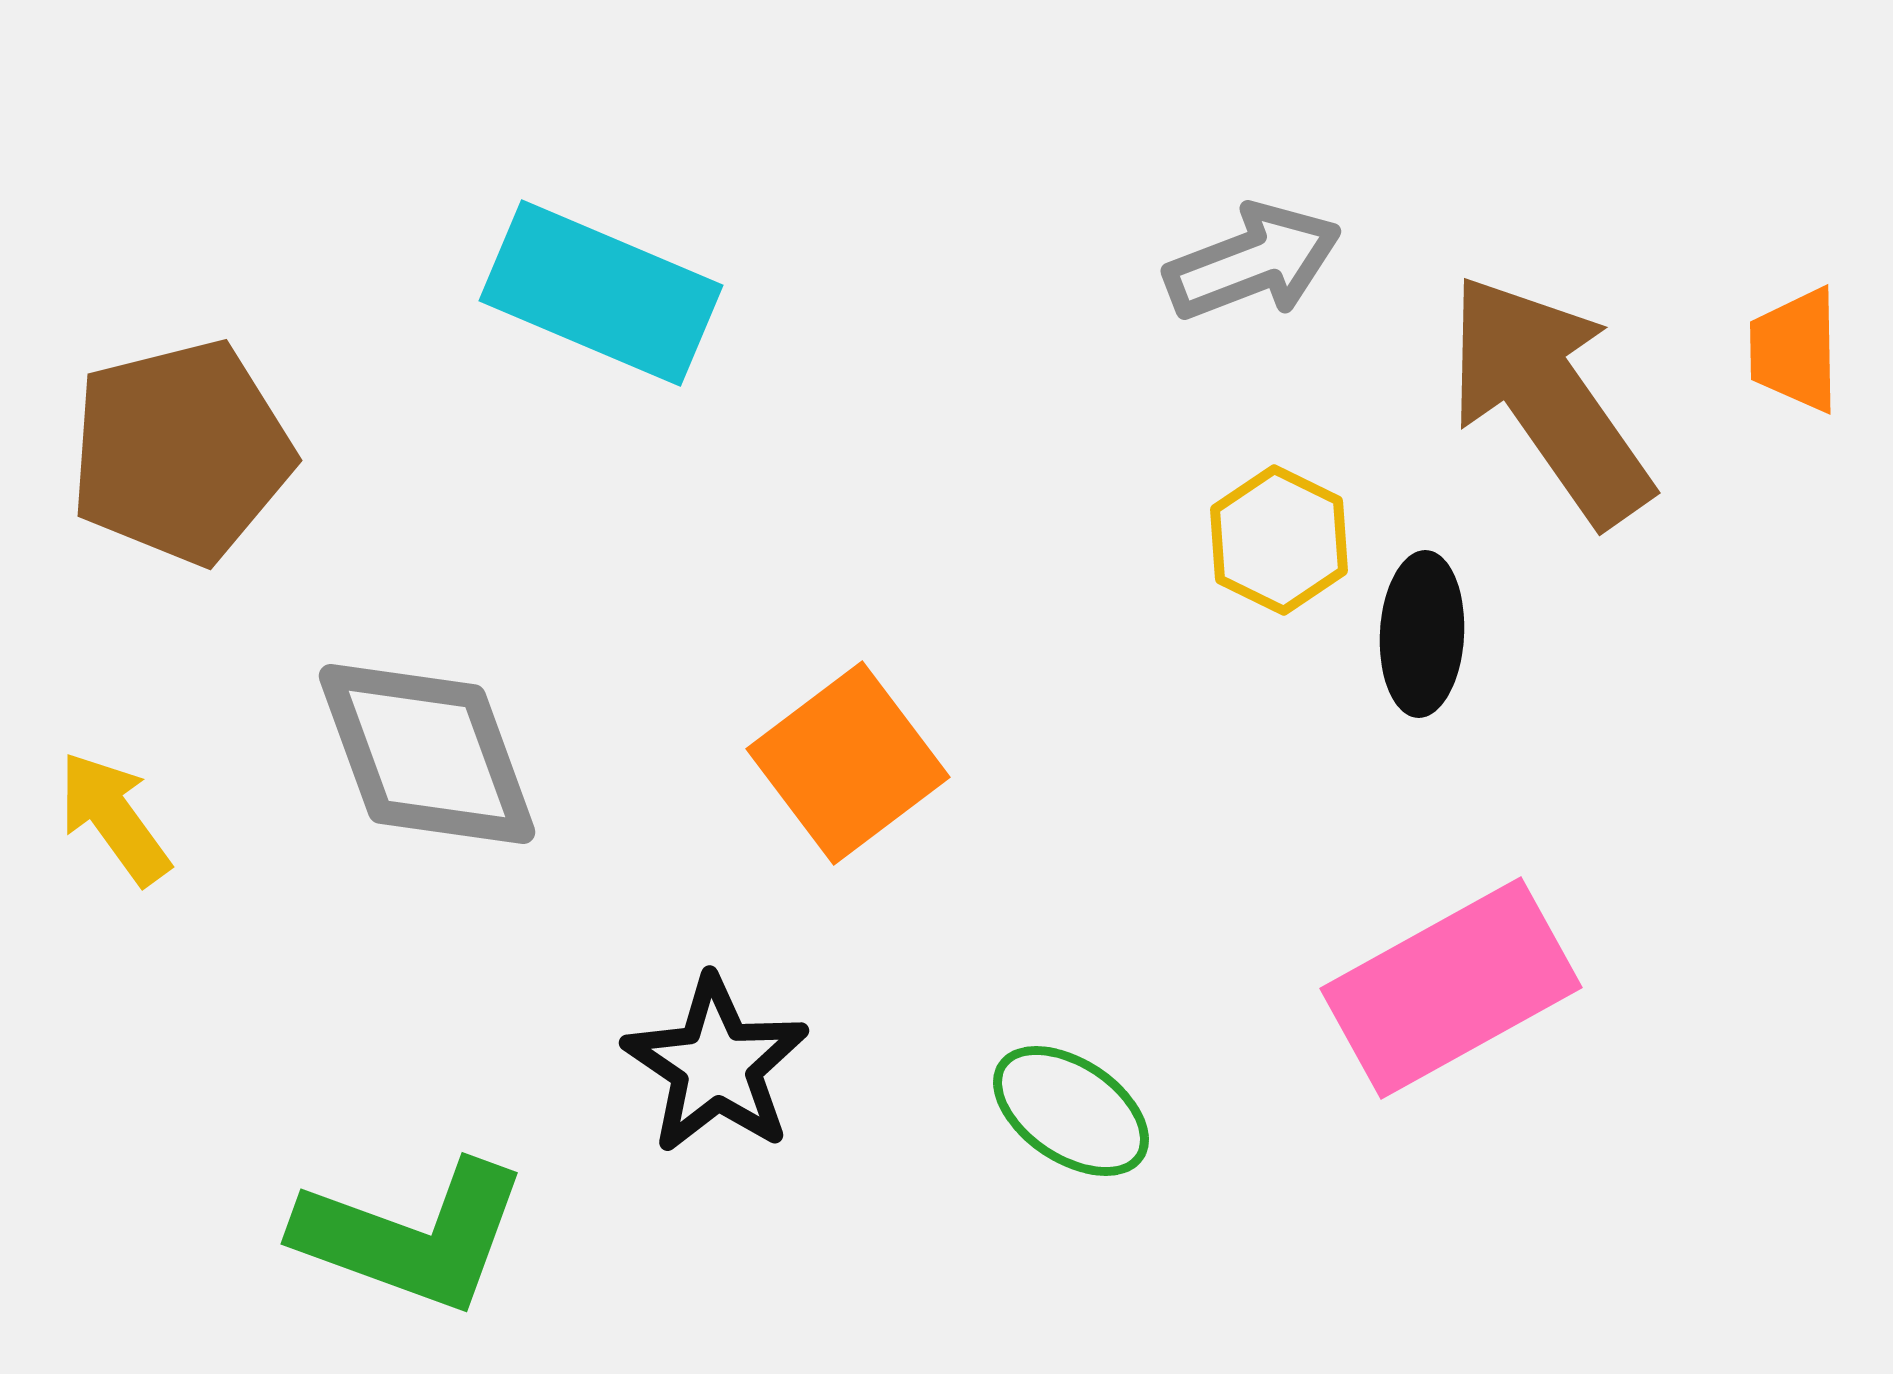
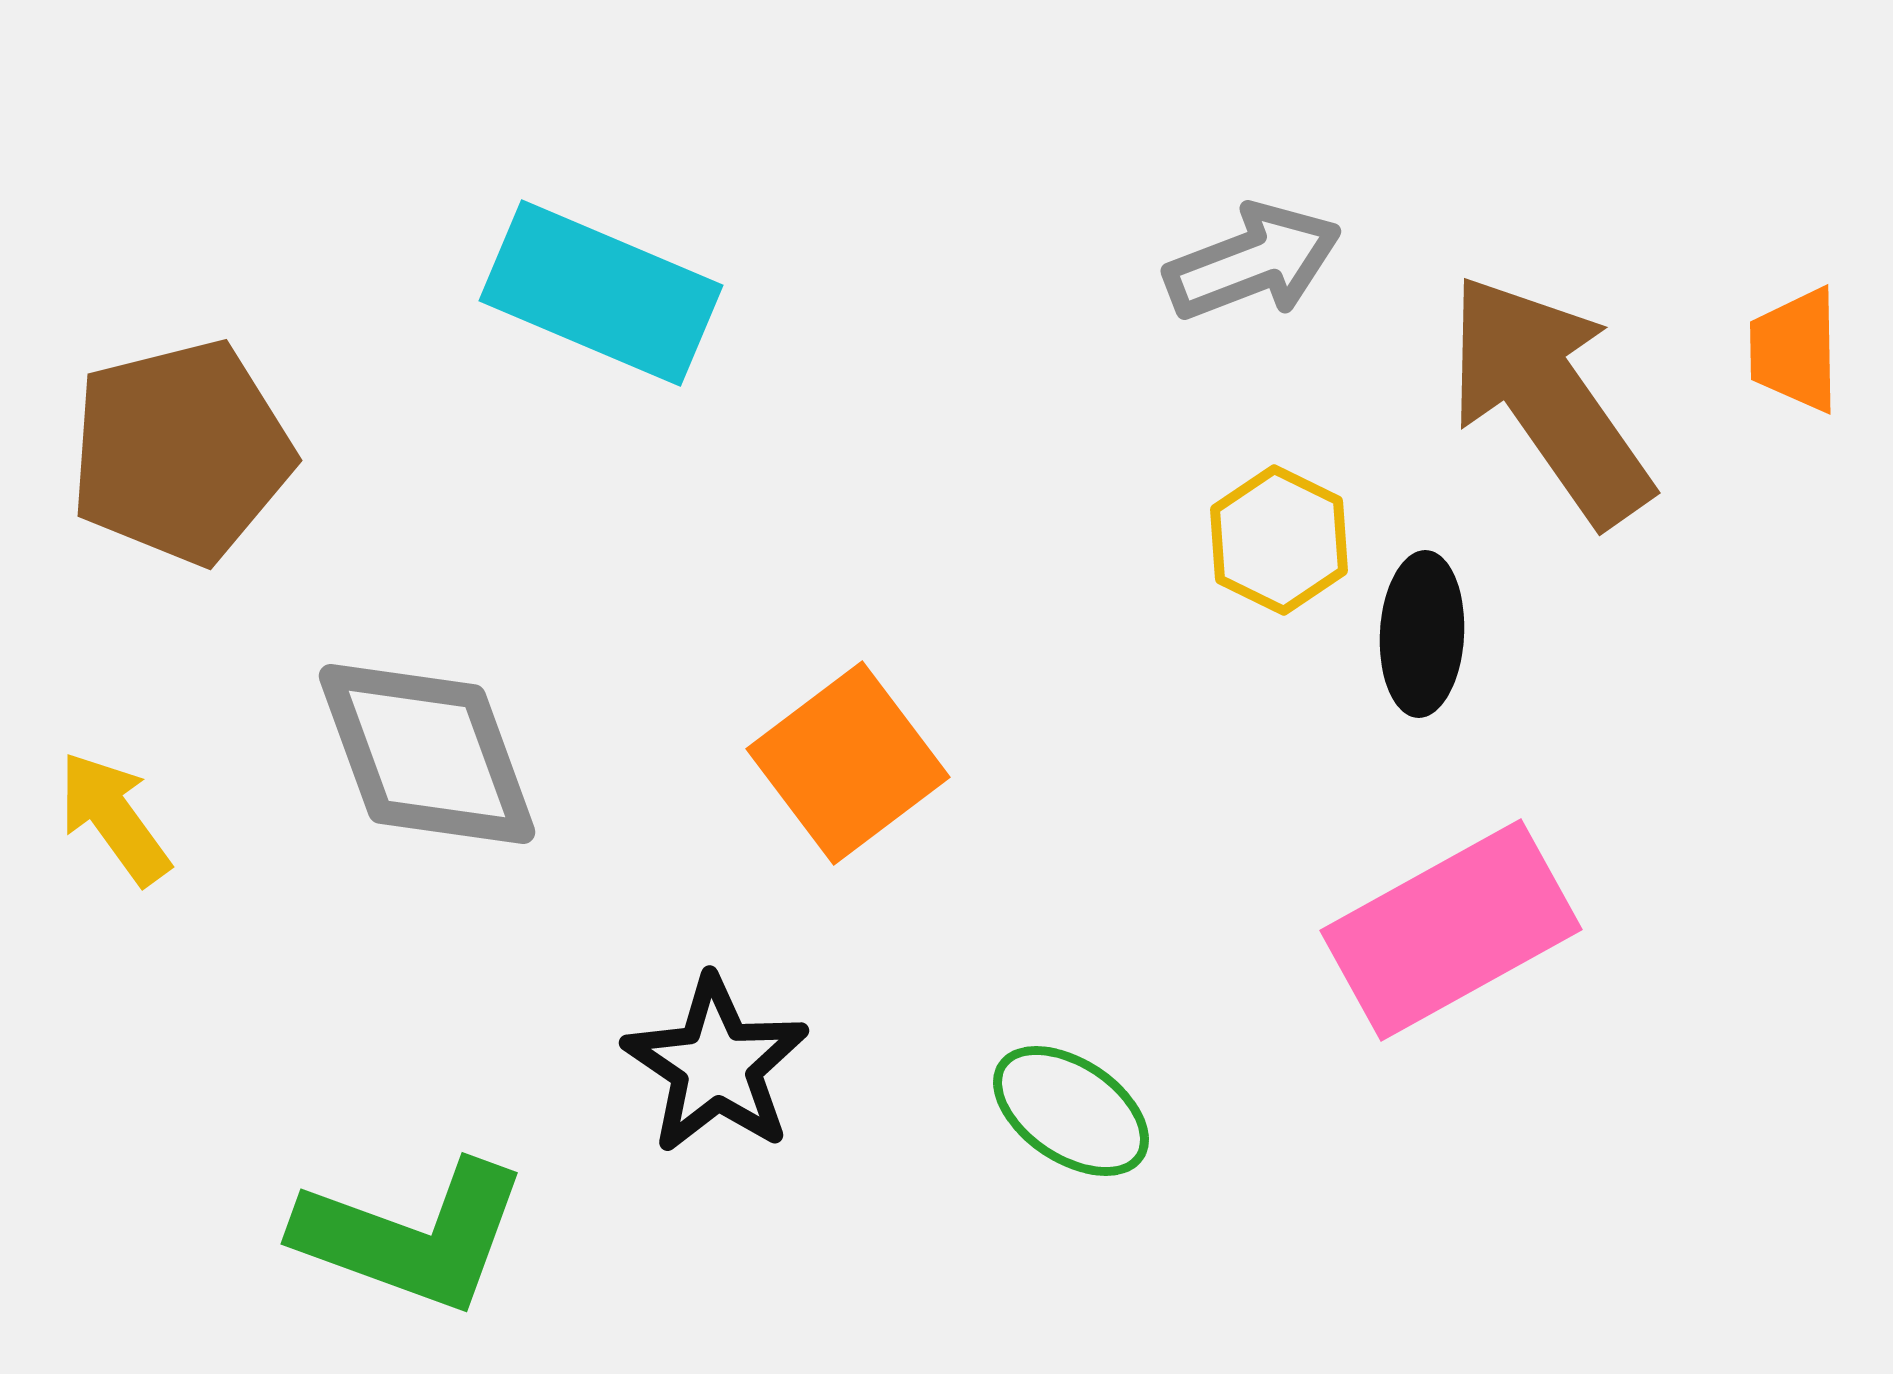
pink rectangle: moved 58 px up
